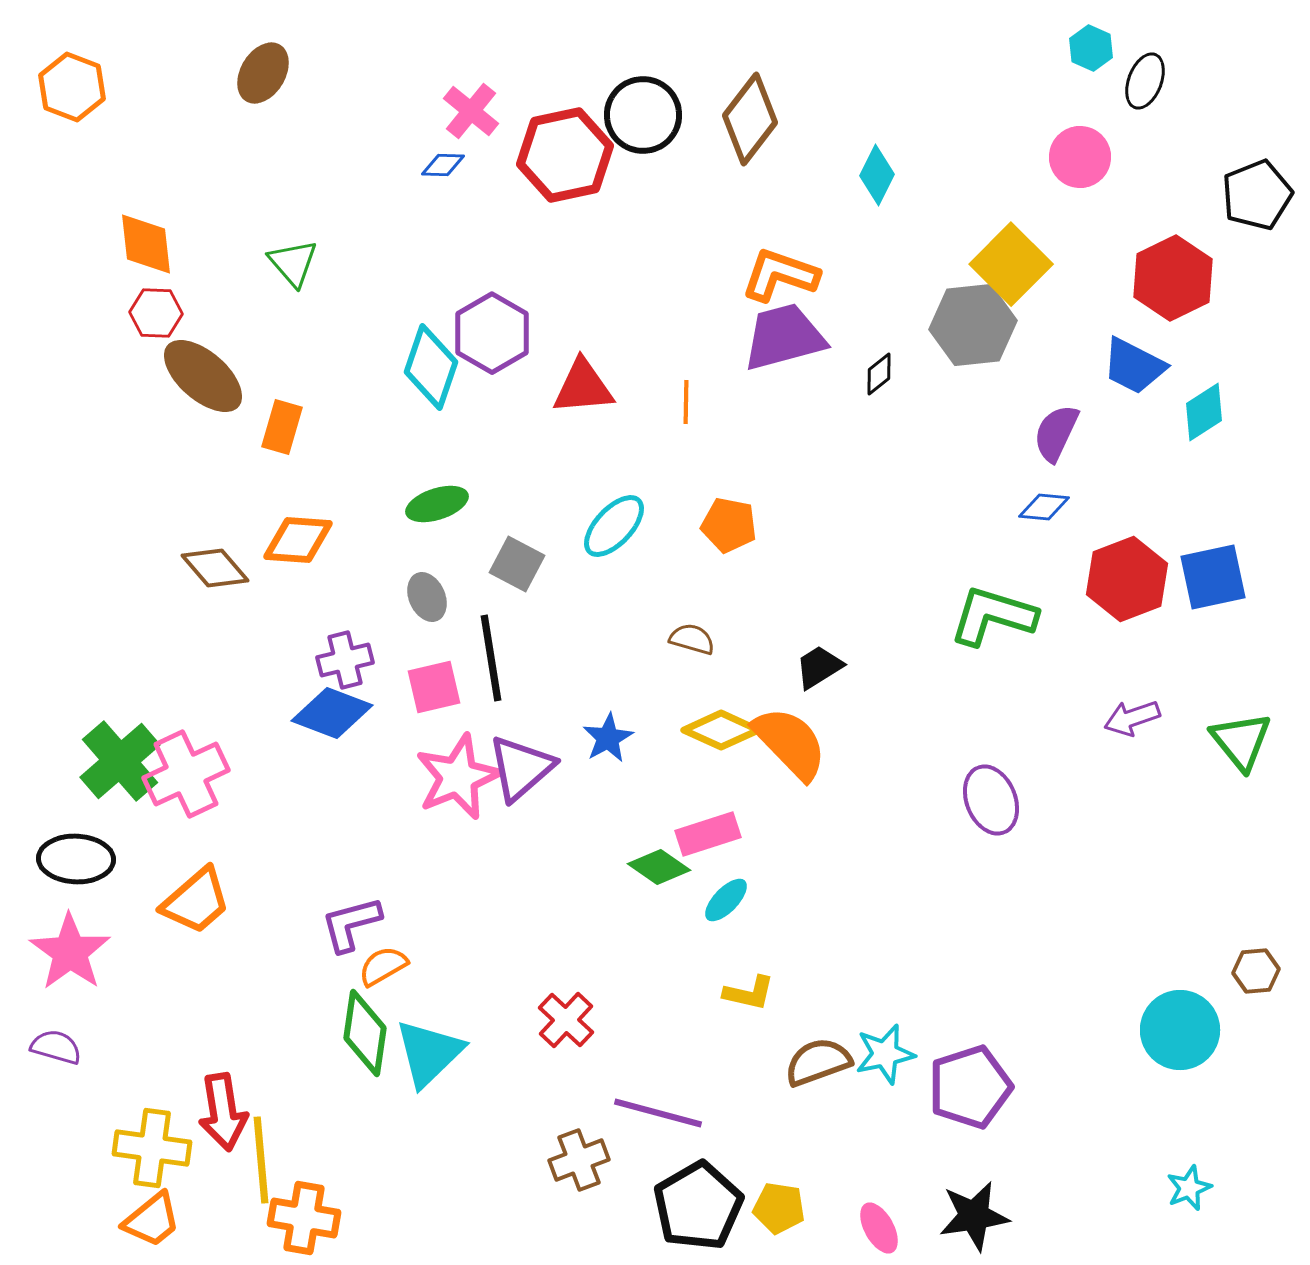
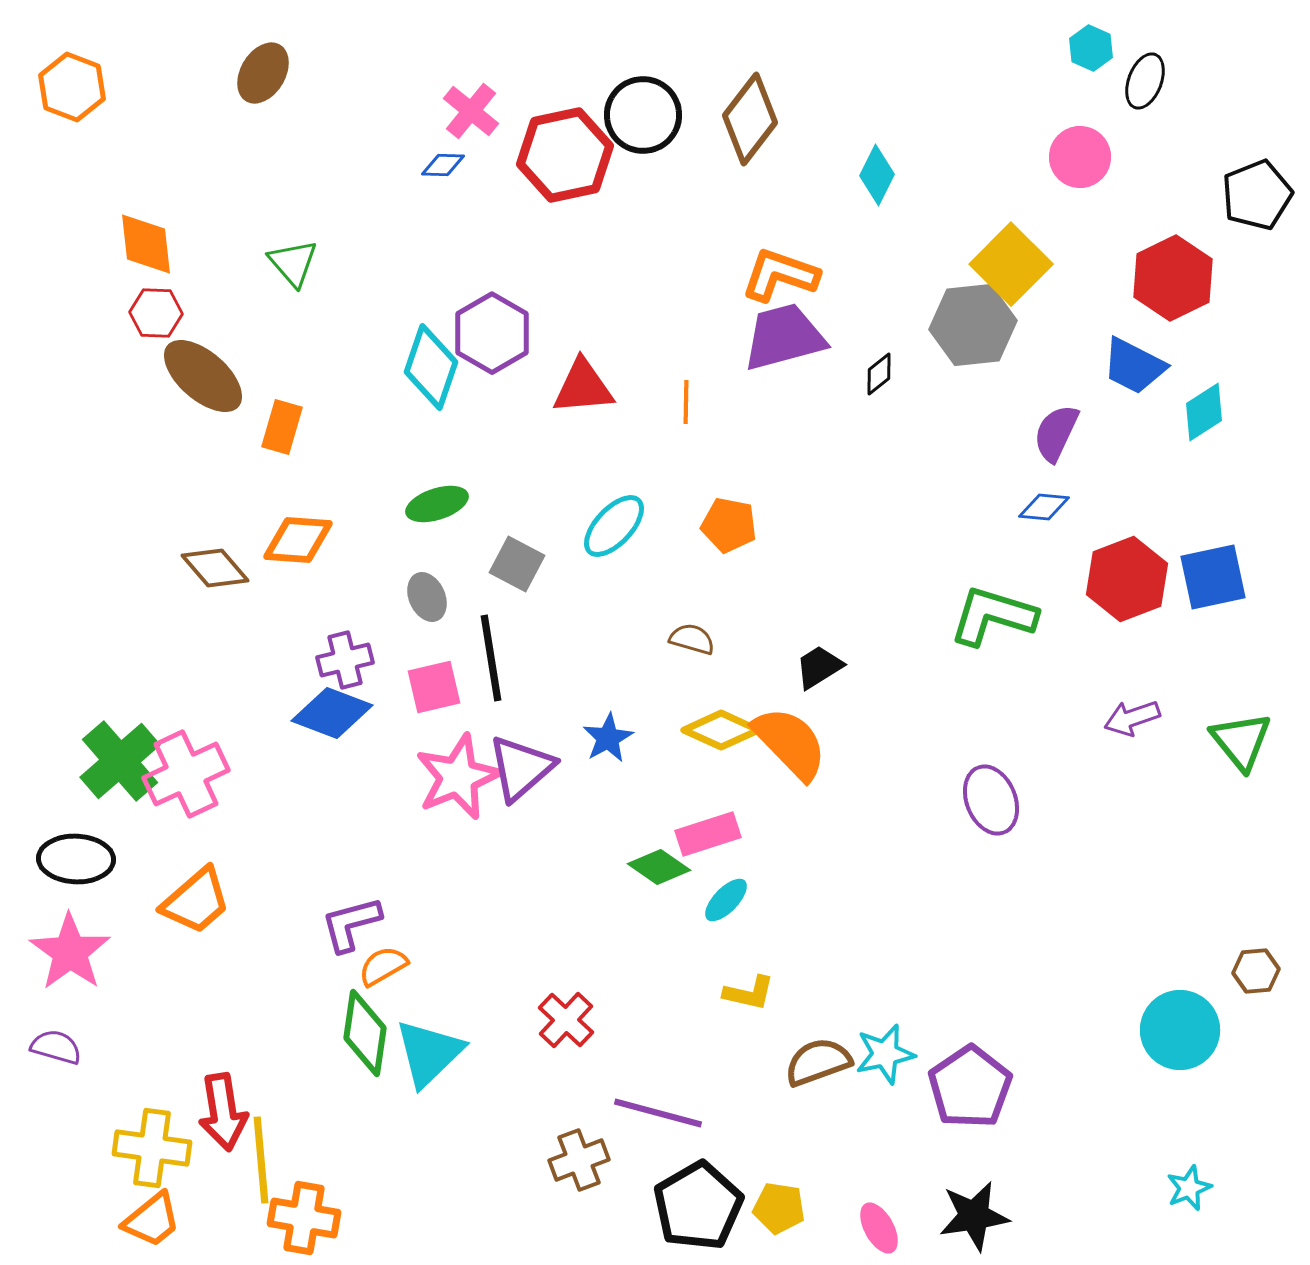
purple pentagon at (970, 1087): rotated 16 degrees counterclockwise
